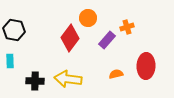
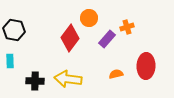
orange circle: moved 1 px right
purple rectangle: moved 1 px up
